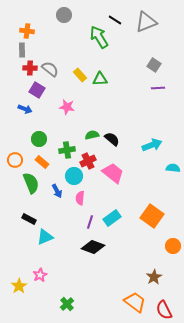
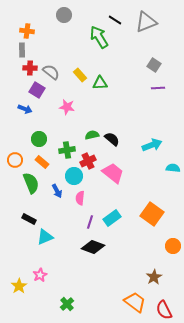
gray semicircle at (50, 69): moved 1 px right, 3 px down
green triangle at (100, 79): moved 4 px down
orange square at (152, 216): moved 2 px up
